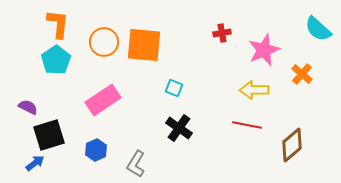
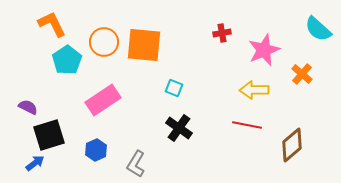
orange L-shape: moved 6 px left; rotated 32 degrees counterclockwise
cyan pentagon: moved 11 px right
